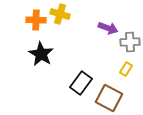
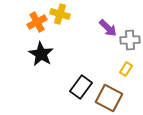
orange cross: moved 1 px right, 2 px down; rotated 30 degrees counterclockwise
purple arrow: rotated 24 degrees clockwise
gray cross: moved 2 px up
black rectangle: moved 4 px down
